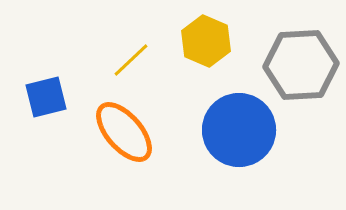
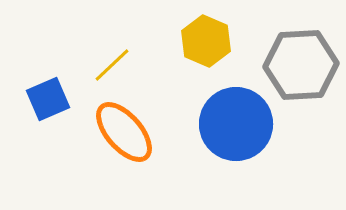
yellow line: moved 19 px left, 5 px down
blue square: moved 2 px right, 2 px down; rotated 9 degrees counterclockwise
blue circle: moved 3 px left, 6 px up
